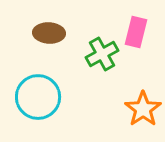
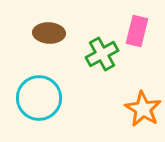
pink rectangle: moved 1 px right, 1 px up
cyan circle: moved 1 px right, 1 px down
orange star: rotated 6 degrees counterclockwise
